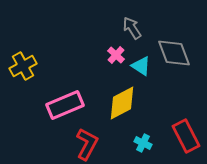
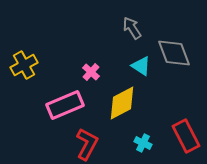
pink cross: moved 25 px left, 17 px down
yellow cross: moved 1 px right, 1 px up
